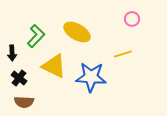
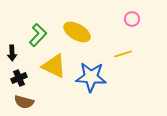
green L-shape: moved 2 px right, 1 px up
black cross: rotated 28 degrees clockwise
brown semicircle: rotated 12 degrees clockwise
